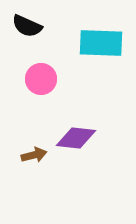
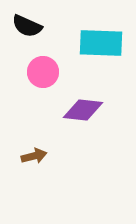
pink circle: moved 2 px right, 7 px up
purple diamond: moved 7 px right, 28 px up
brown arrow: moved 1 px down
